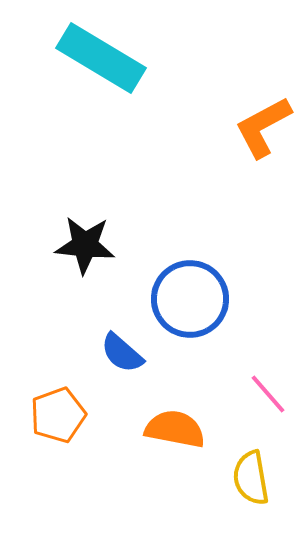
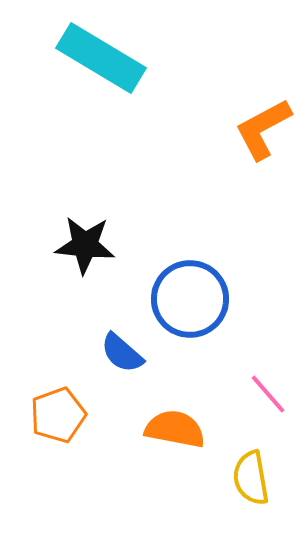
orange L-shape: moved 2 px down
